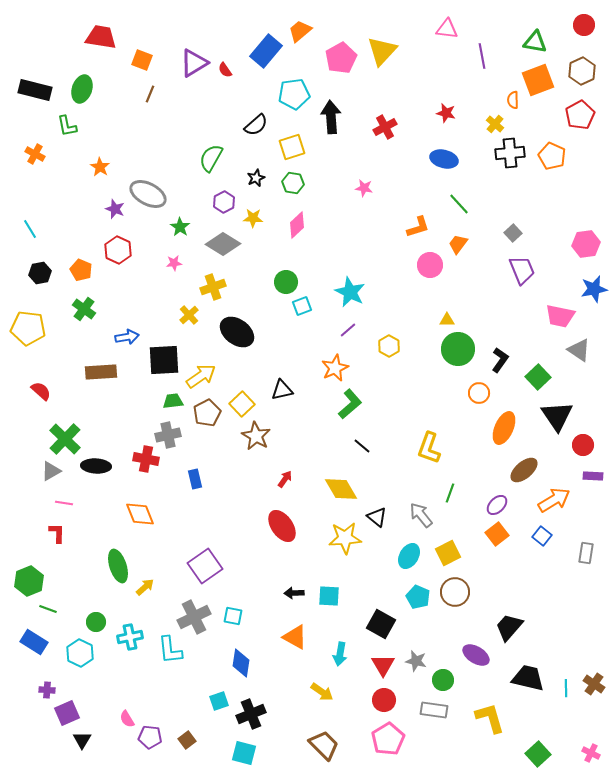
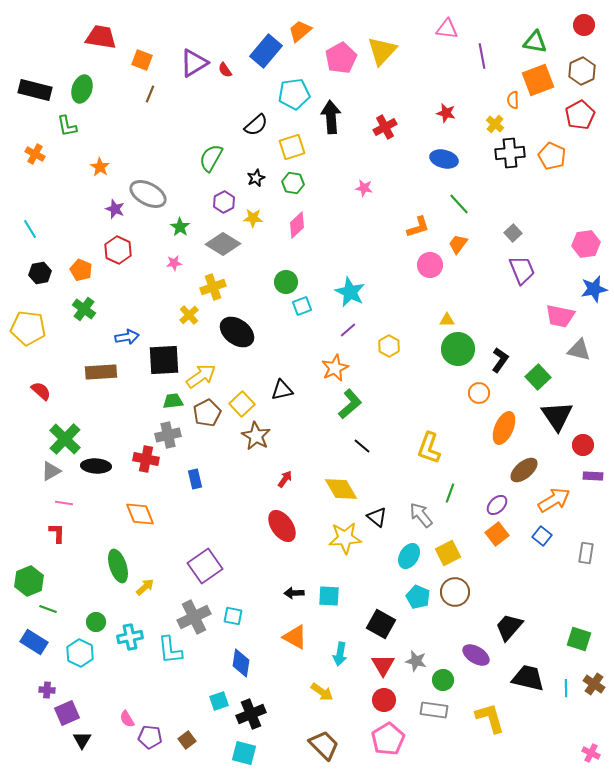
gray triangle at (579, 350): rotated 20 degrees counterclockwise
green square at (538, 754): moved 41 px right, 115 px up; rotated 30 degrees counterclockwise
